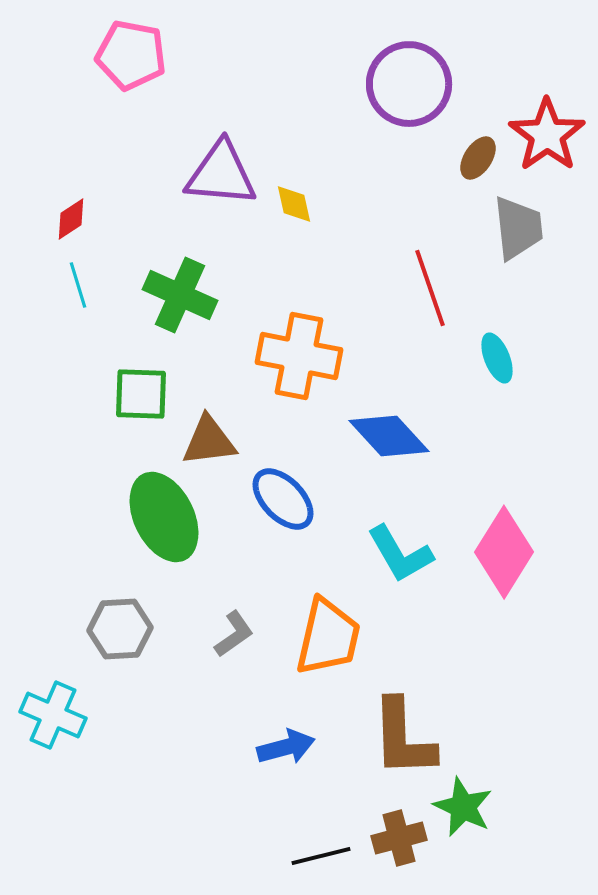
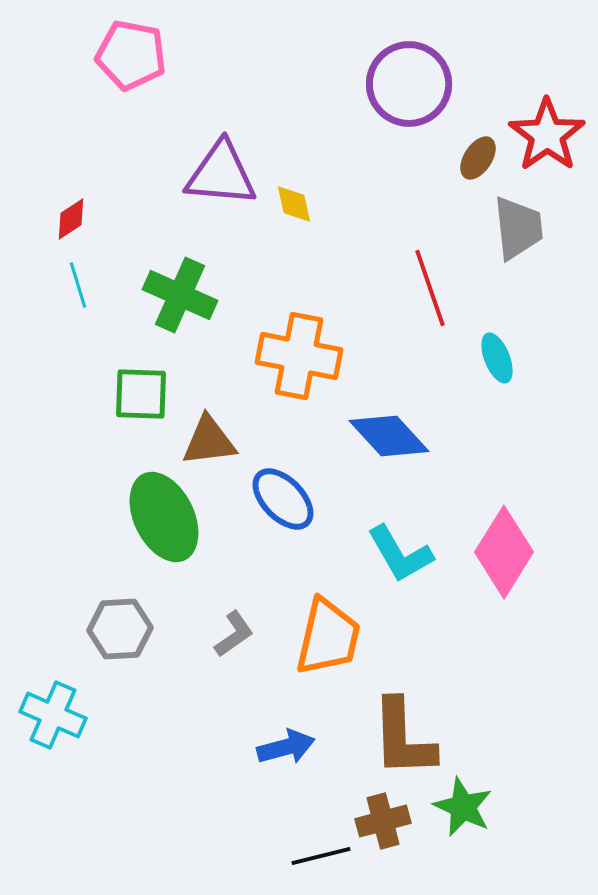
brown cross: moved 16 px left, 17 px up
